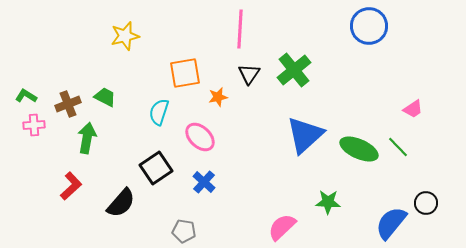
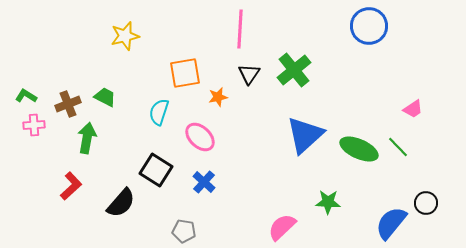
black square: moved 2 px down; rotated 24 degrees counterclockwise
